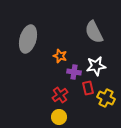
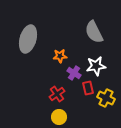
orange star: rotated 24 degrees counterclockwise
purple cross: moved 1 px down; rotated 24 degrees clockwise
red cross: moved 3 px left, 1 px up
